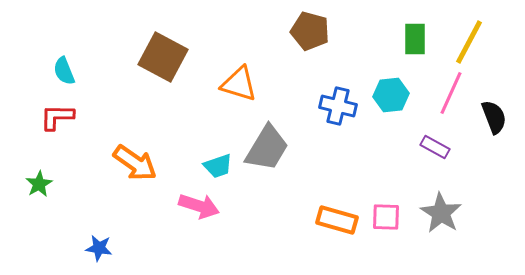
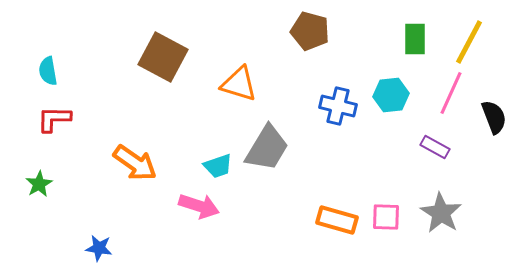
cyan semicircle: moved 16 px left; rotated 12 degrees clockwise
red L-shape: moved 3 px left, 2 px down
